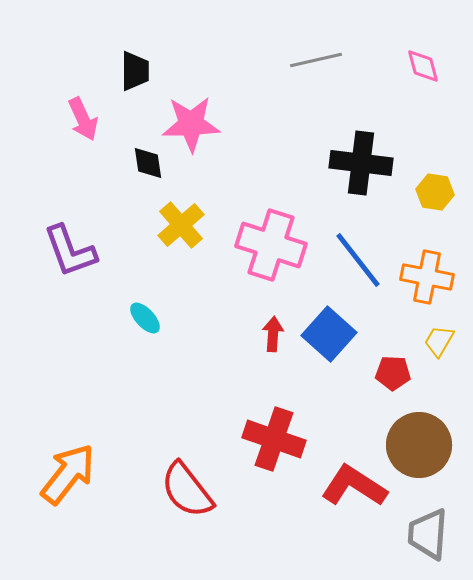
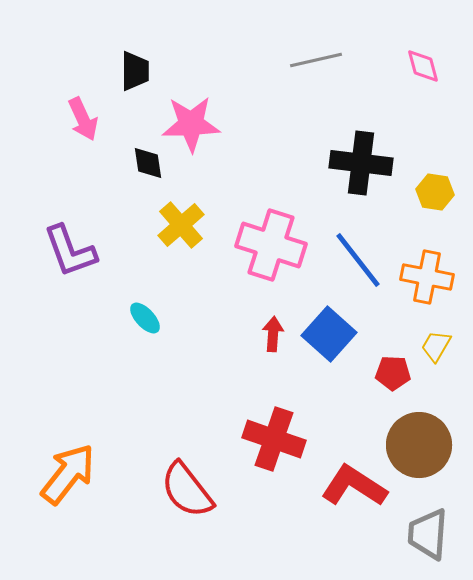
yellow trapezoid: moved 3 px left, 5 px down
